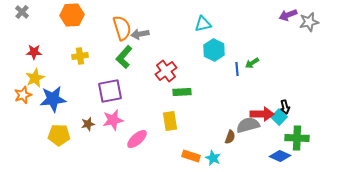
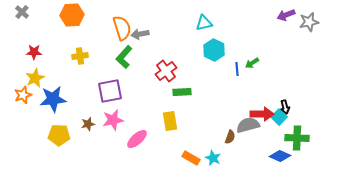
purple arrow: moved 2 px left
cyan triangle: moved 1 px right, 1 px up
orange rectangle: moved 2 px down; rotated 12 degrees clockwise
